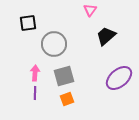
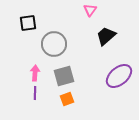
purple ellipse: moved 2 px up
